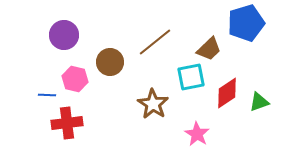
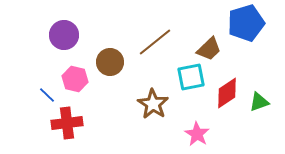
blue line: rotated 42 degrees clockwise
